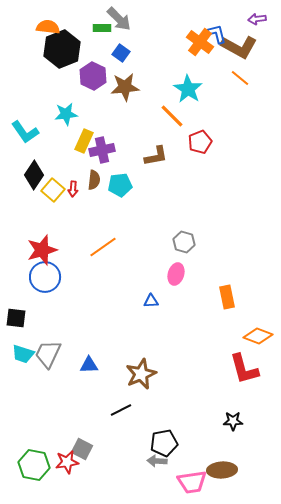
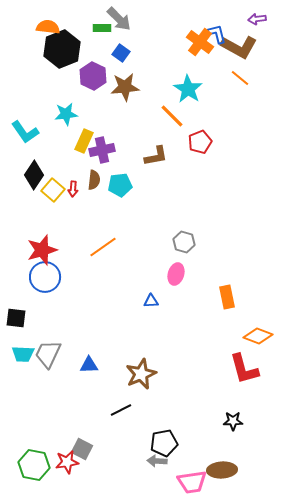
cyan trapezoid at (23, 354): rotated 15 degrees counterclockwise
